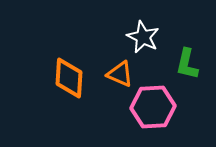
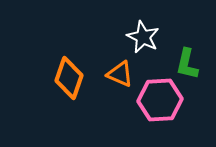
orange diamond: rotated 15 degrees clockwise
pink hexagon: moved 7 px right, 7 px up
